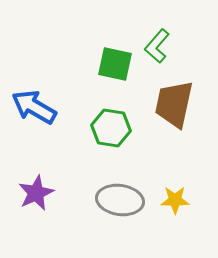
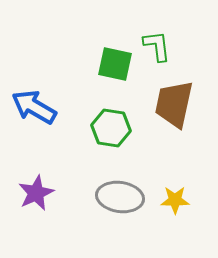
green L-shape: rotated 132 degrees clockwise
gray ellipse: moved 3 px up
